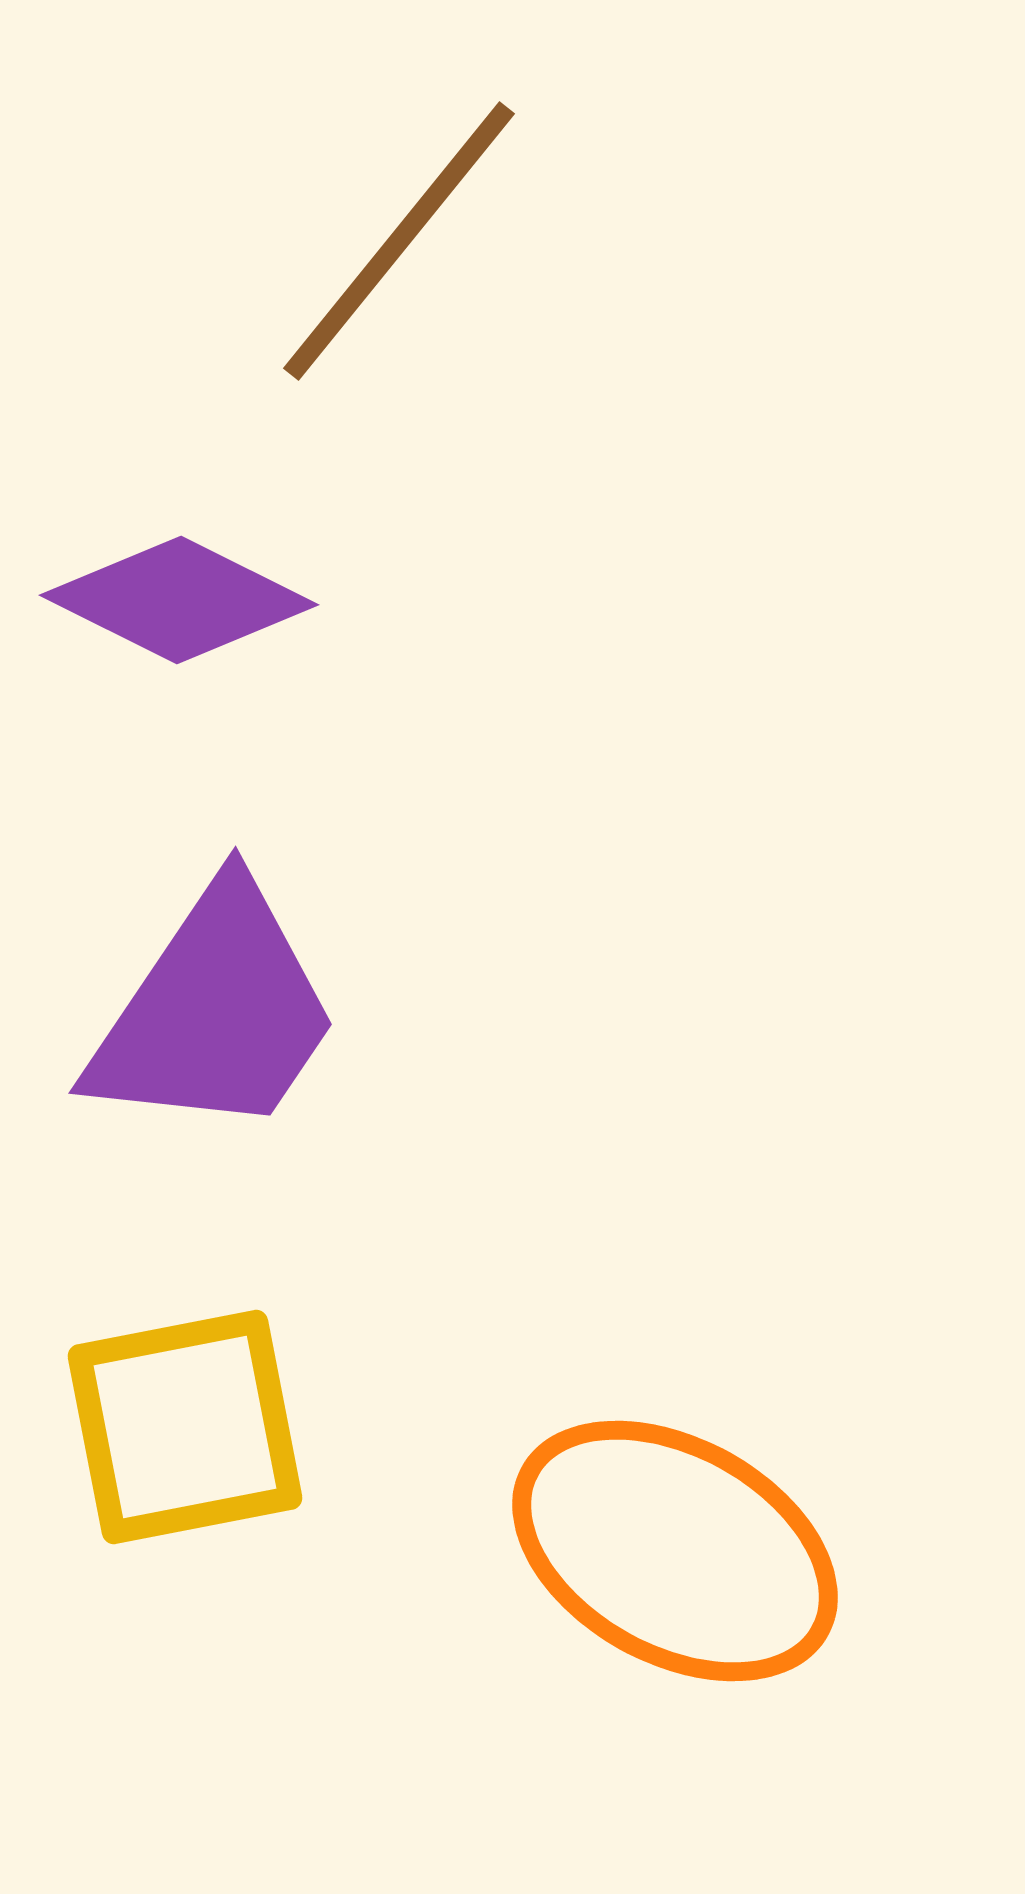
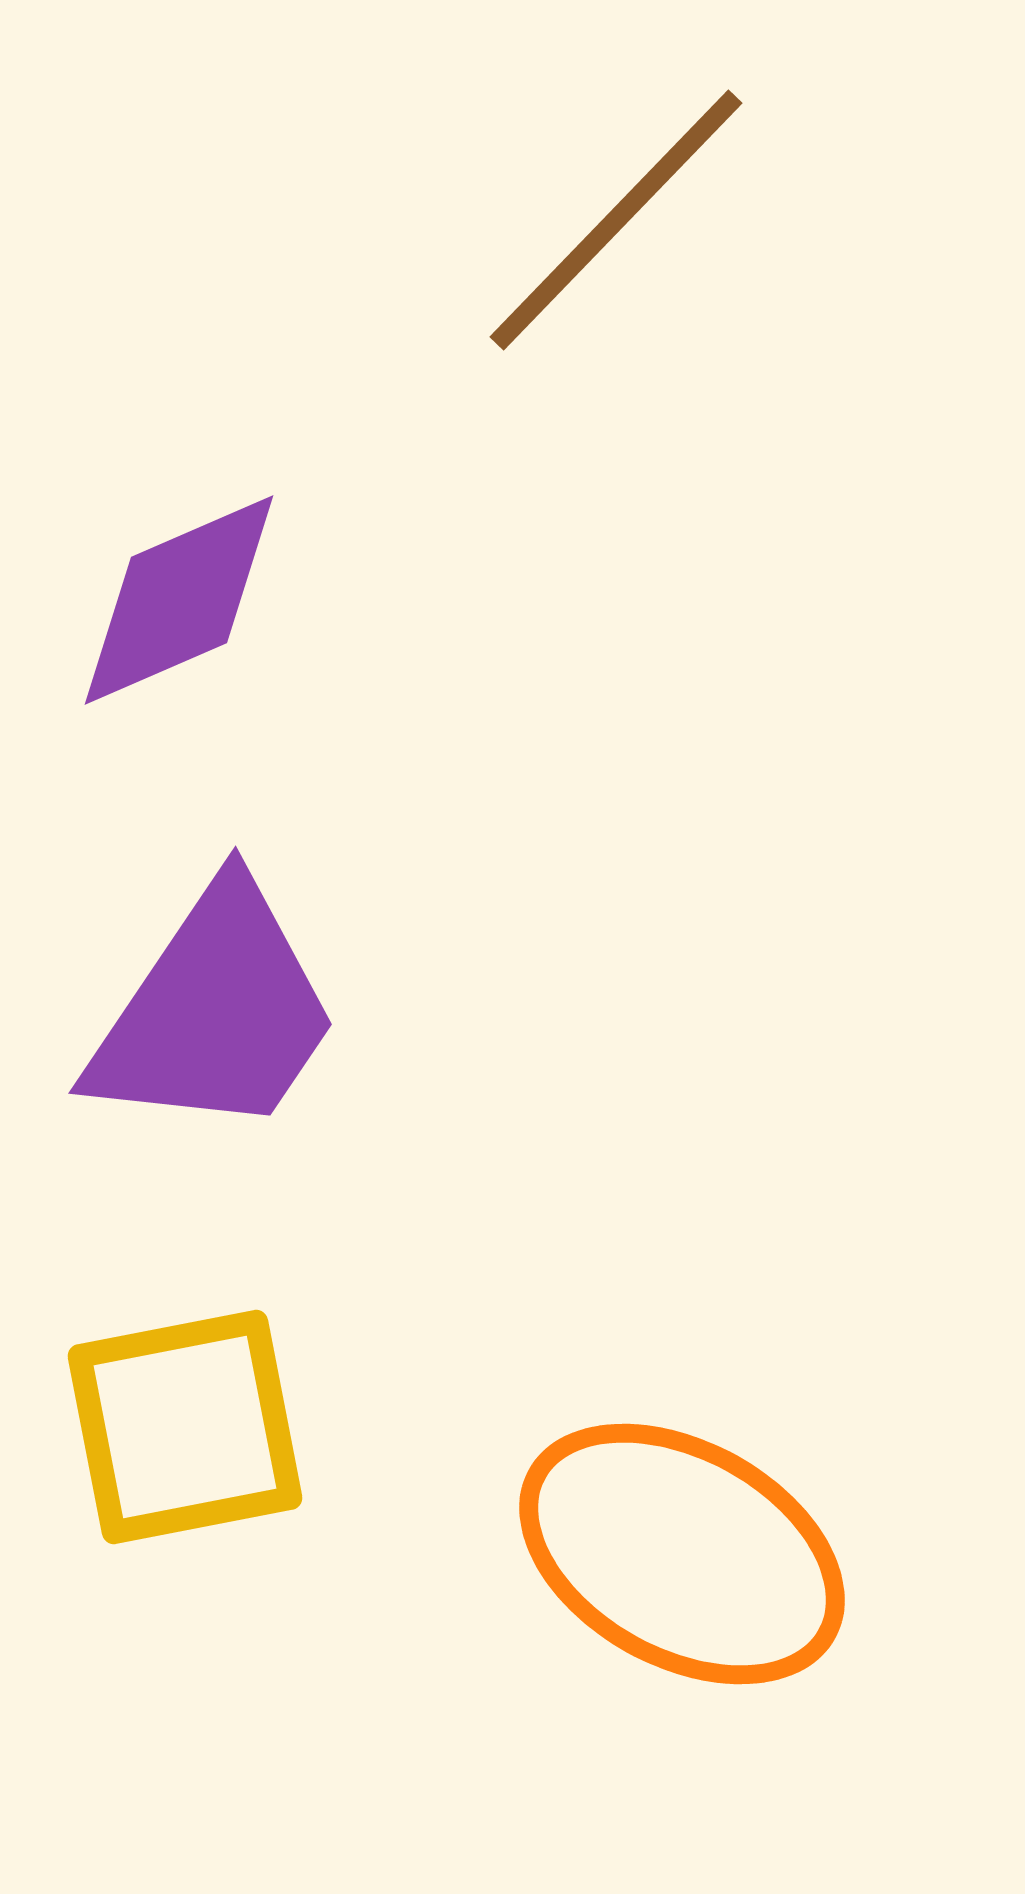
brown line: moved 217 px right, 21 px up; rotated 5 degrees clockwise
purple diamond: rotated 50 degrees counterclockwise
orange ellipse: moved 7 px right, 3 px down
